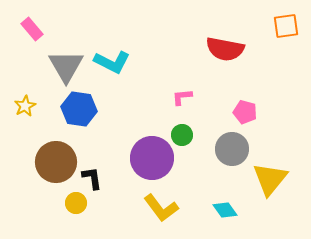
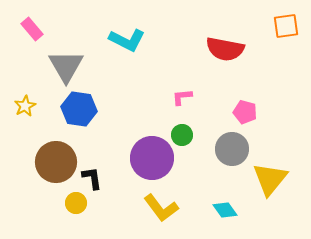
cyan L-shape: moved 15 px right, 22 px up
